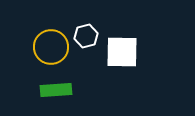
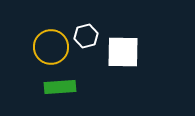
white square: moved 1 px right
green rectangle: moved 4 px right, 3 px up
